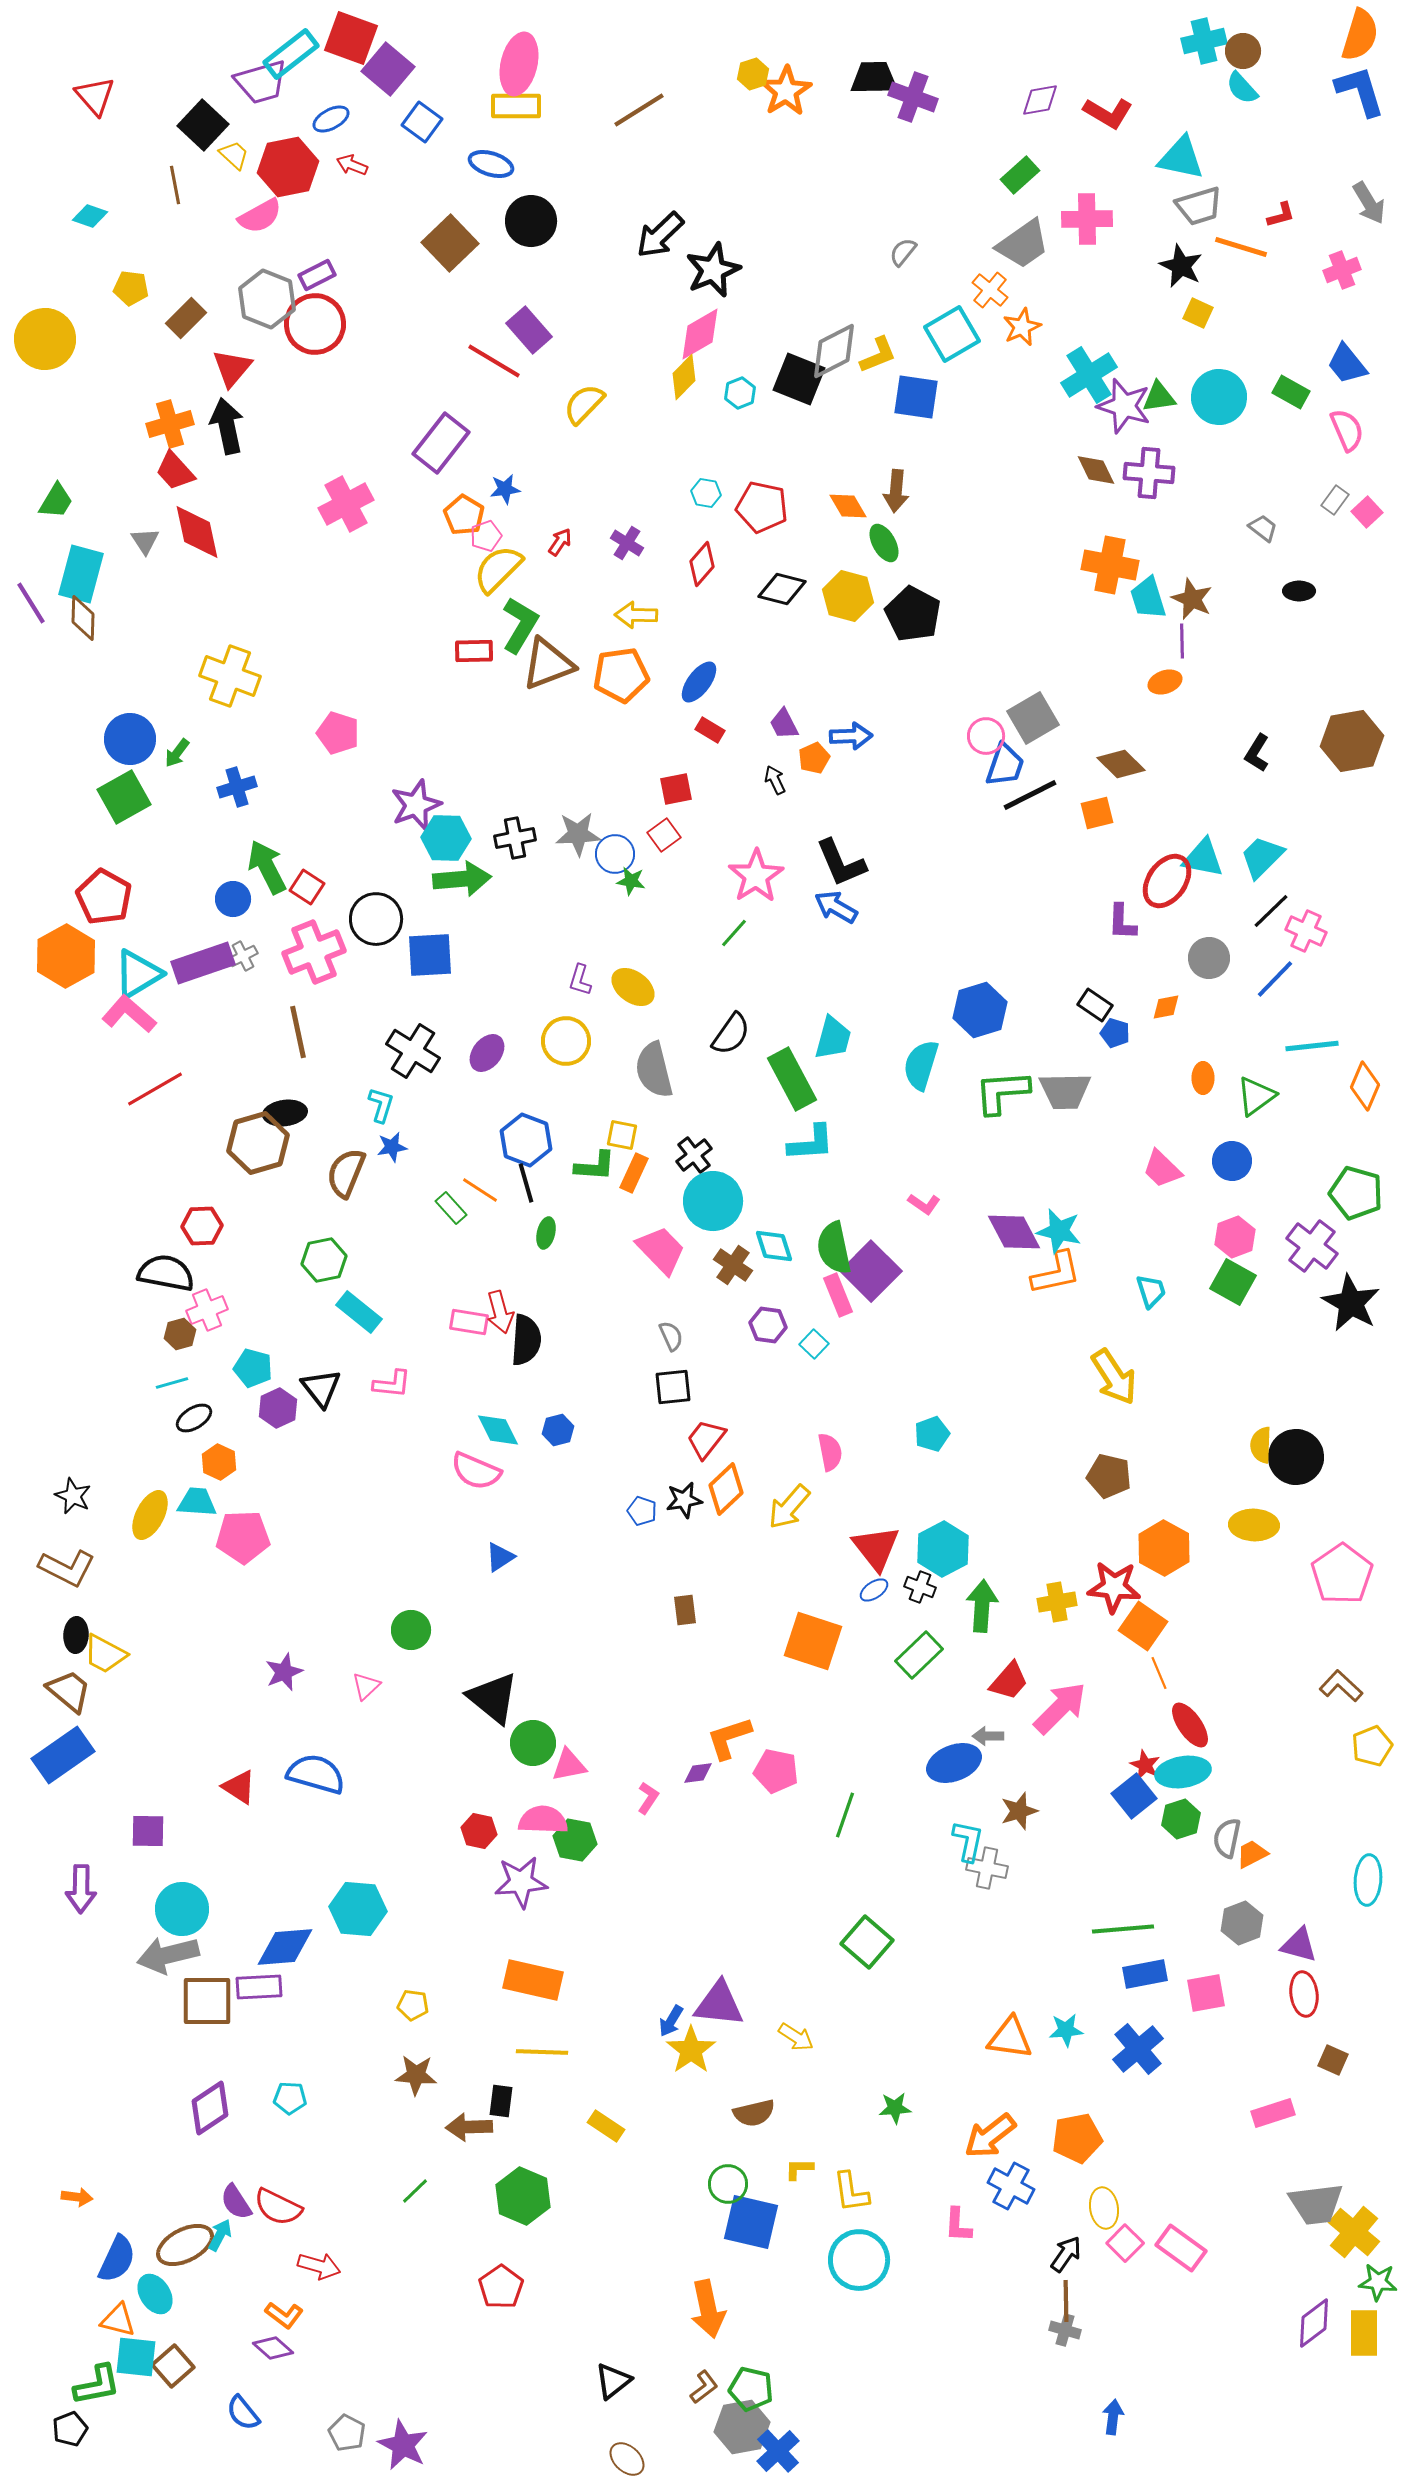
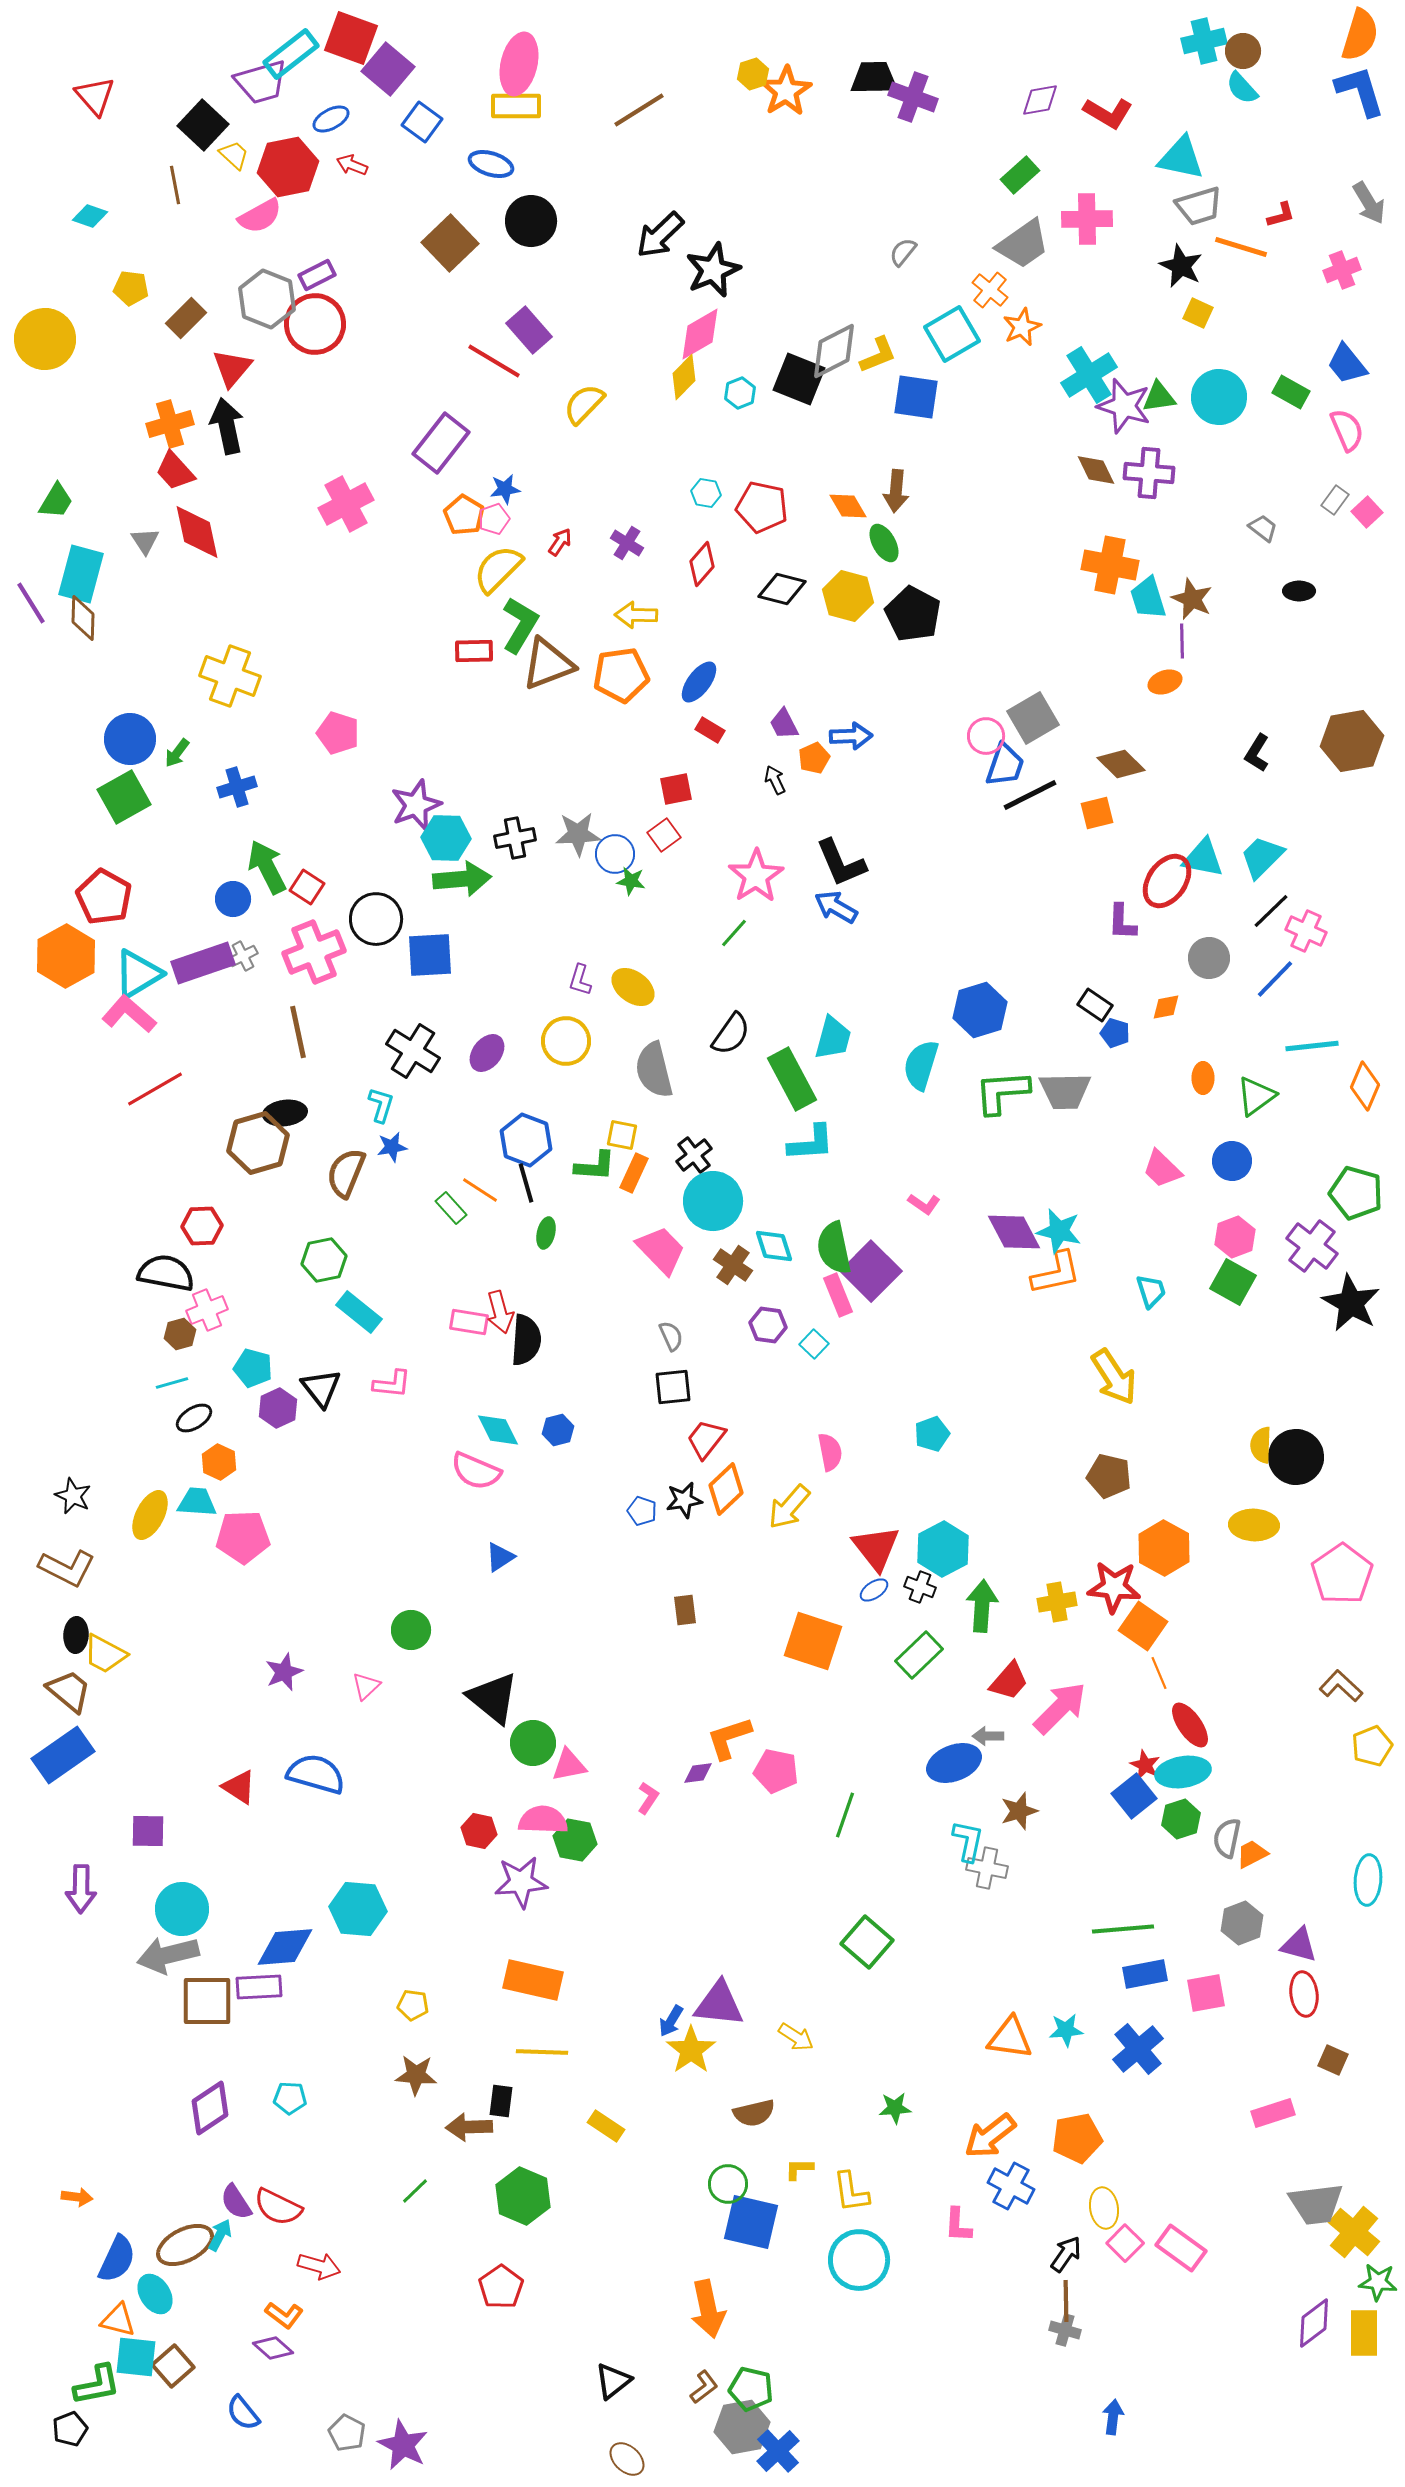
pink pentagon at (486, 536): moved 8 px right, 17 px up
